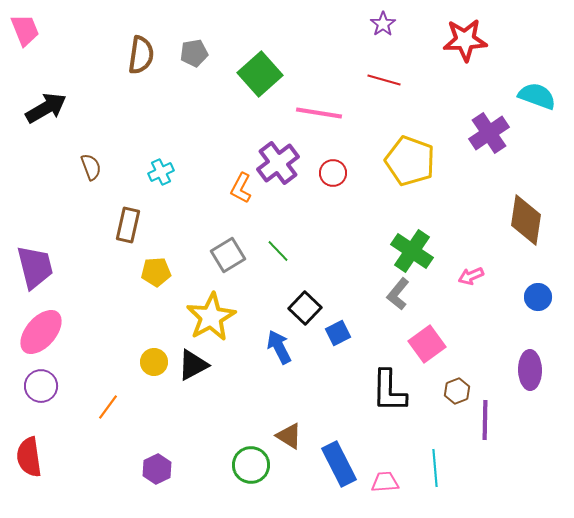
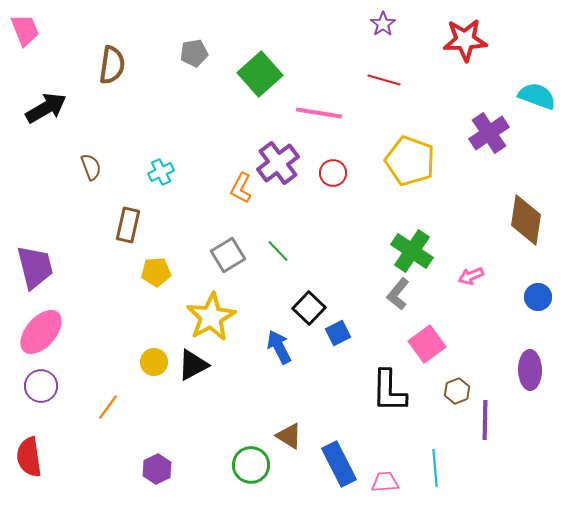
brown semicircle at (141, 55): moved 29 px left, 10 px down
black square at (305, 308): moved 4 px right
